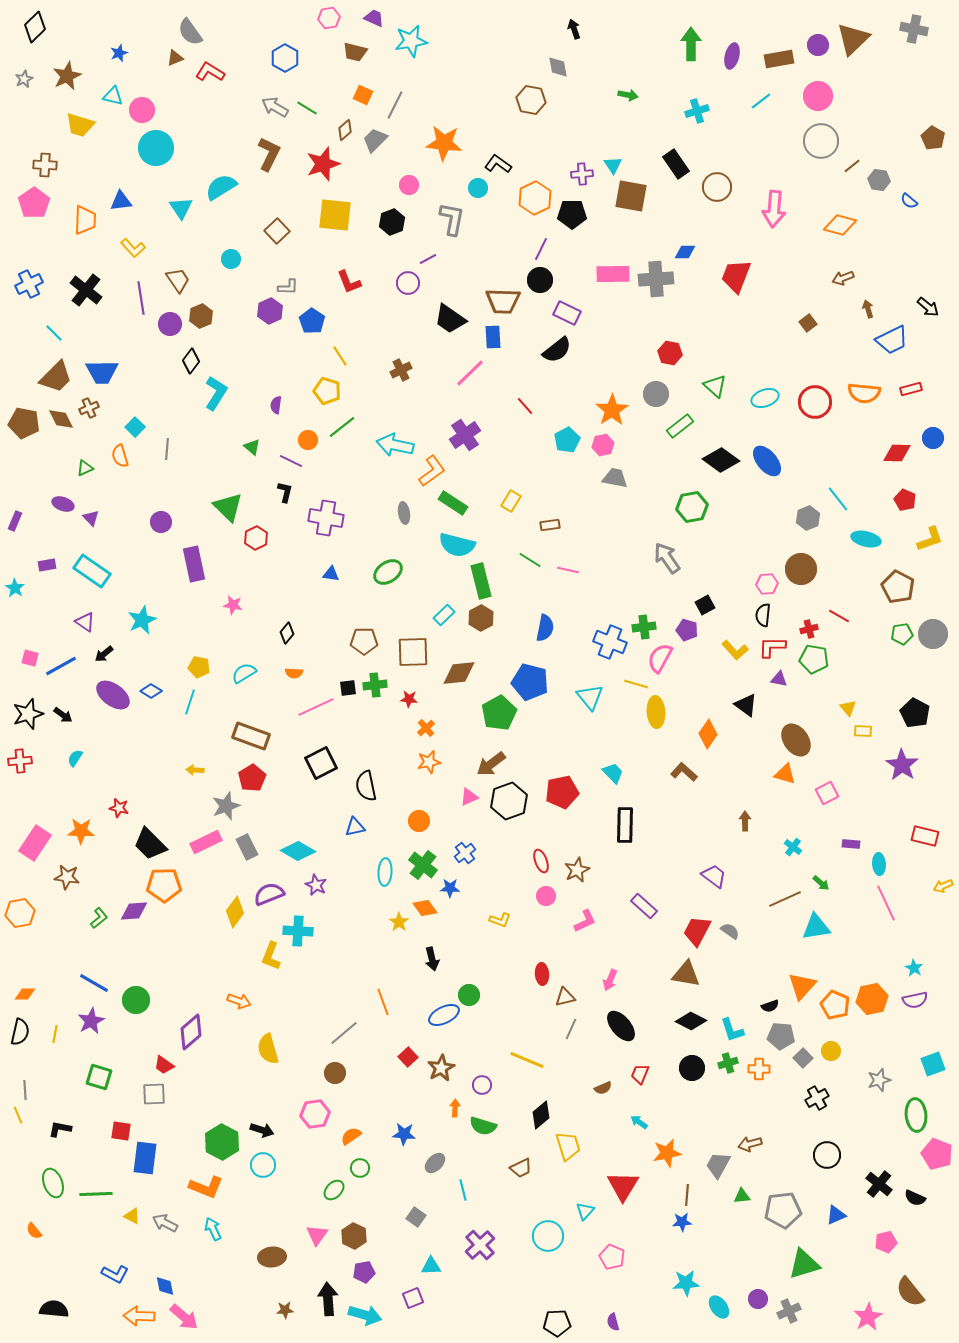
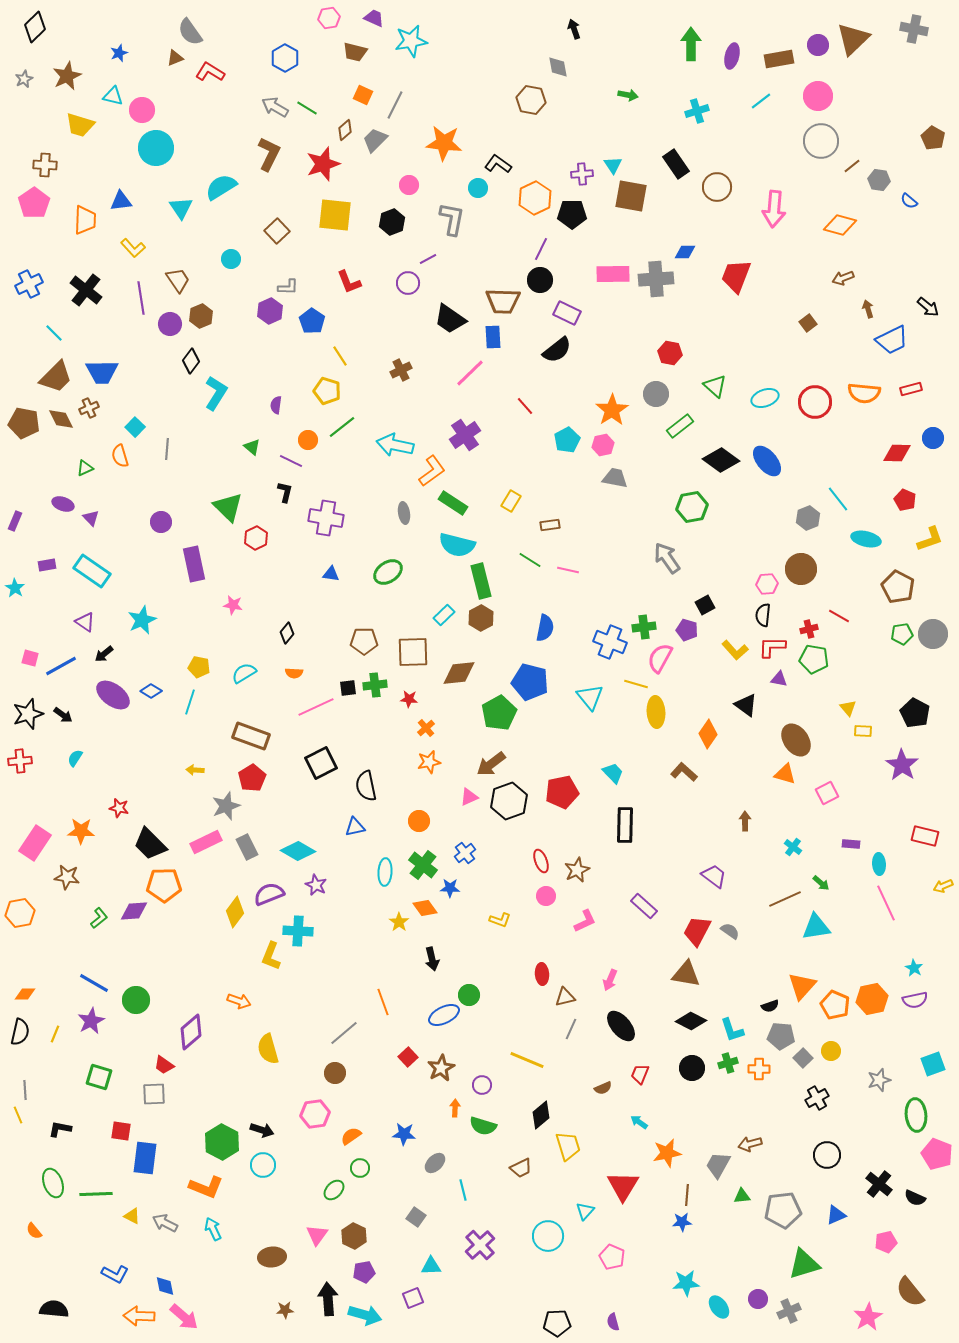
yellow line at (55, 1034): rotated 12 degrees clockwise
